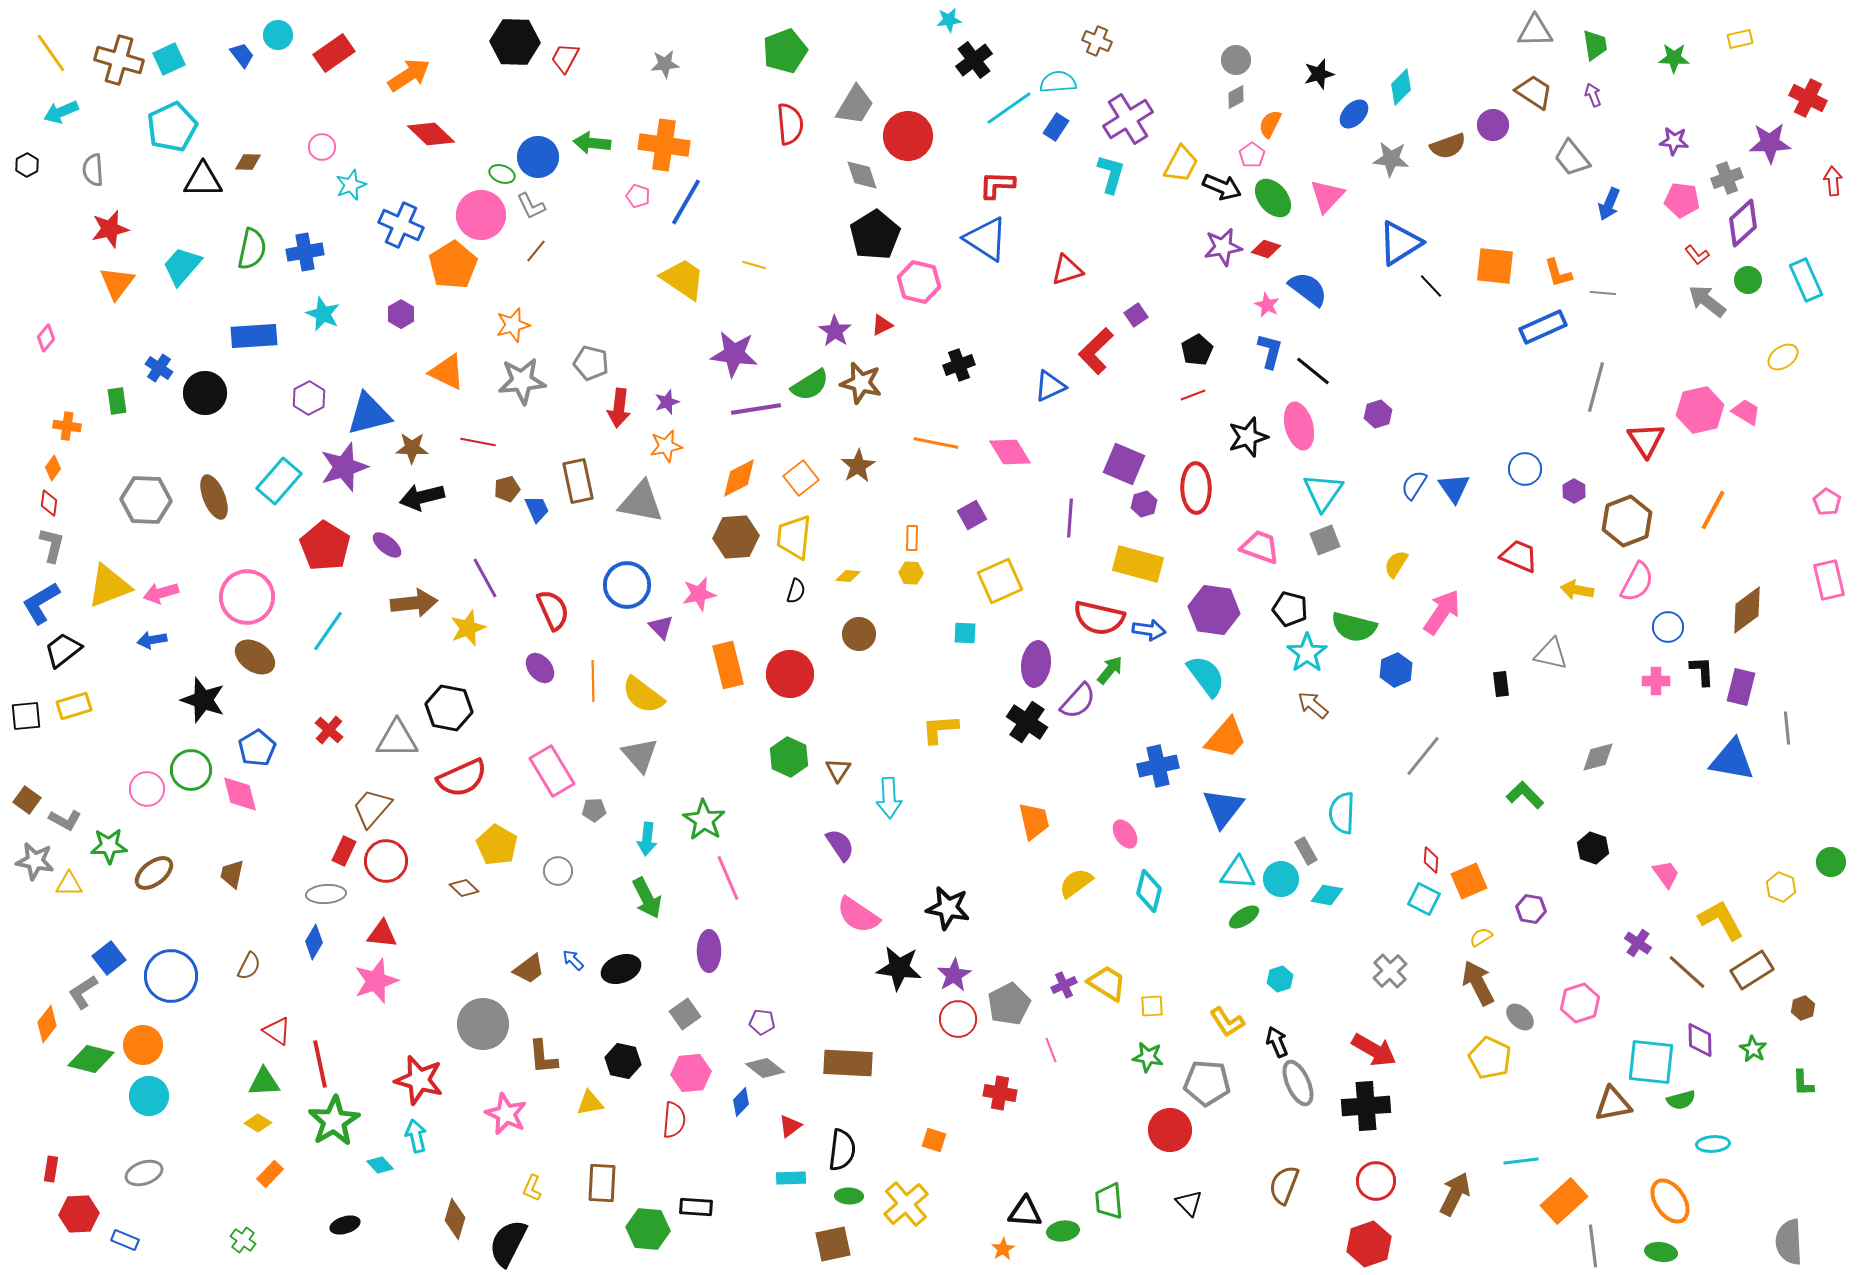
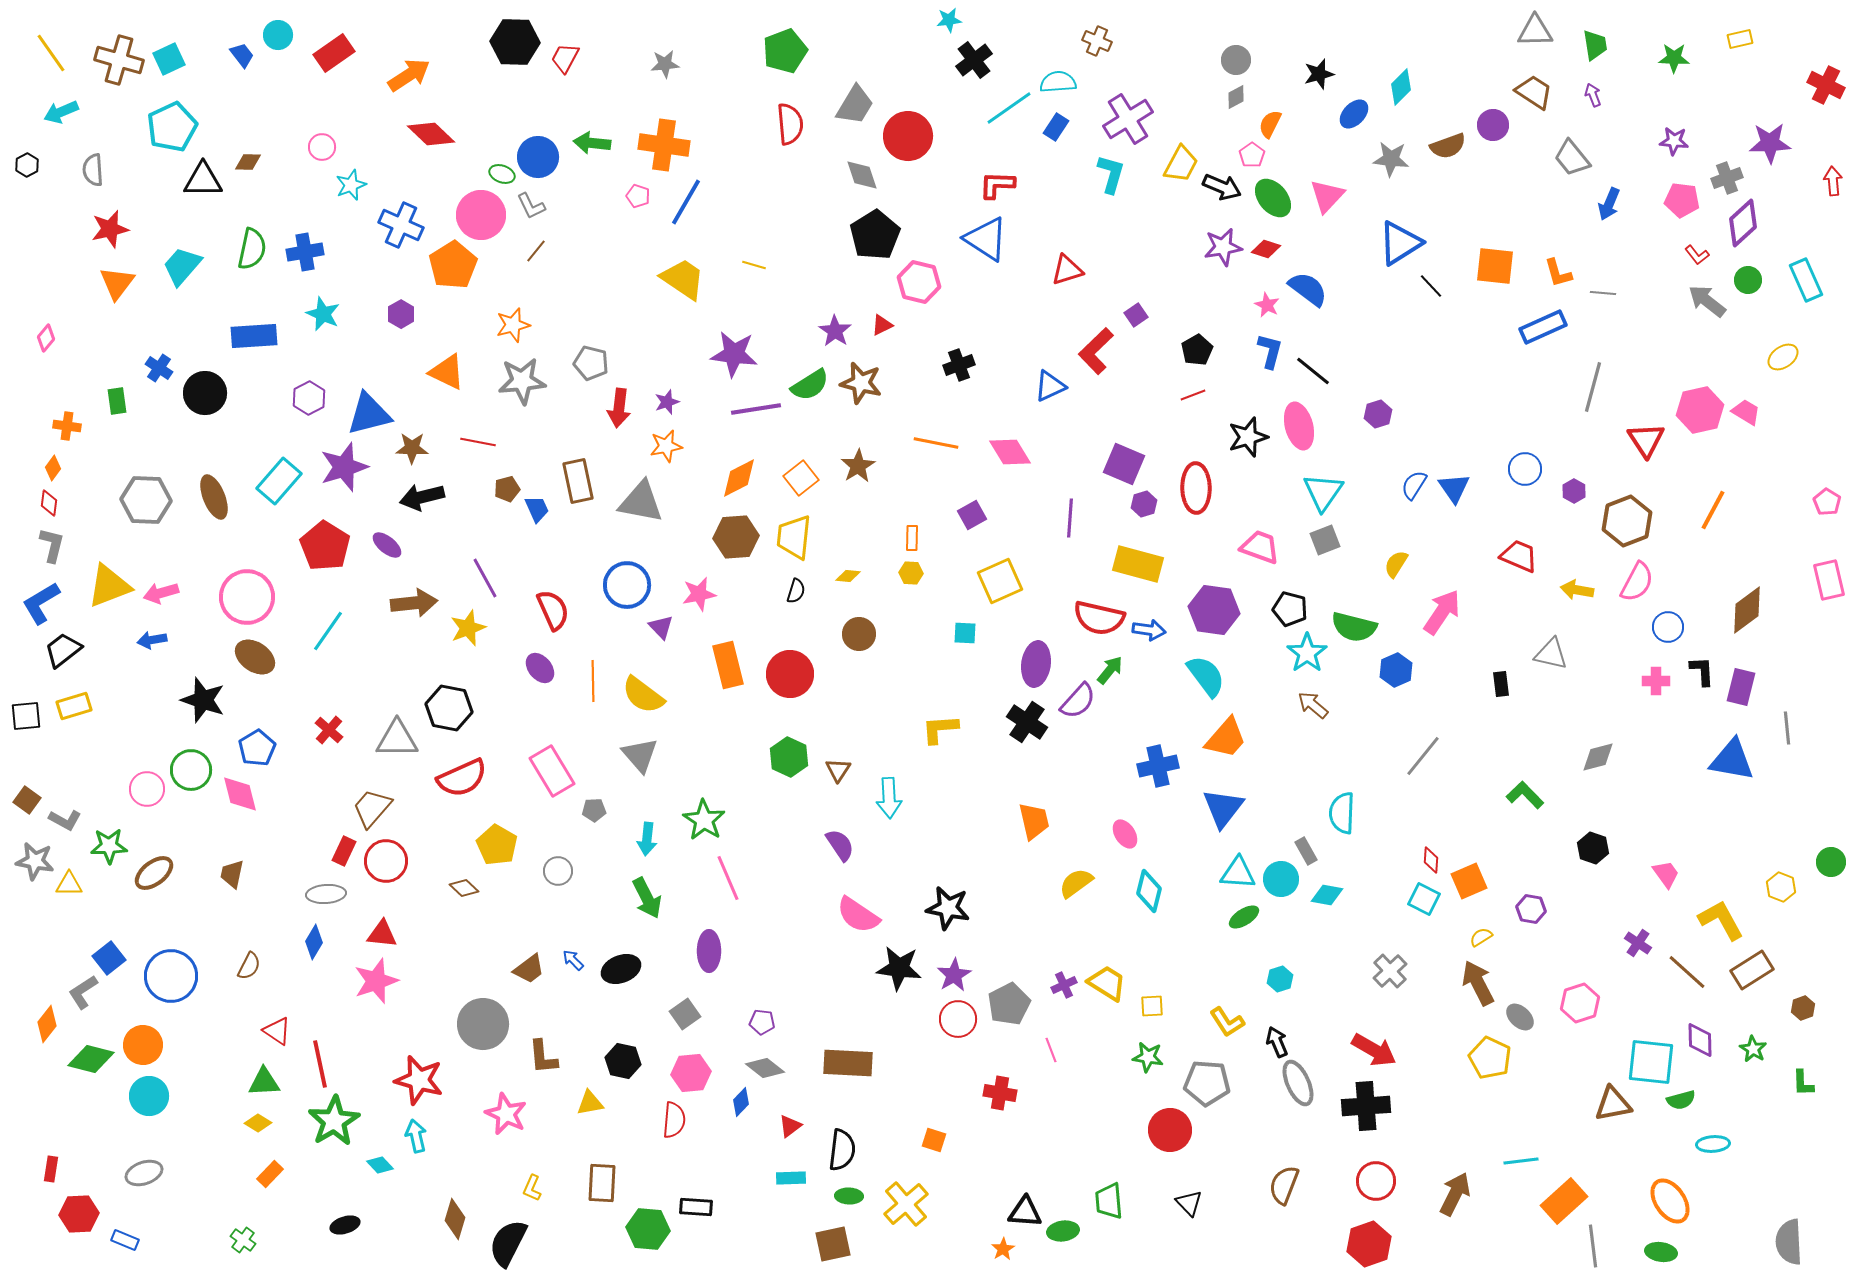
red cross at (1808, 98): moved 18 px right, 13 px up
gray line at (1596, 387): moved 3 px left
